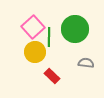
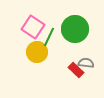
pink square: rotated 15 degrees counterclockwise
green line: rotated 24 degrees clockwise
yellow circle: moved 2 px right
red rectangle: moved 24 px right, 6 px up
